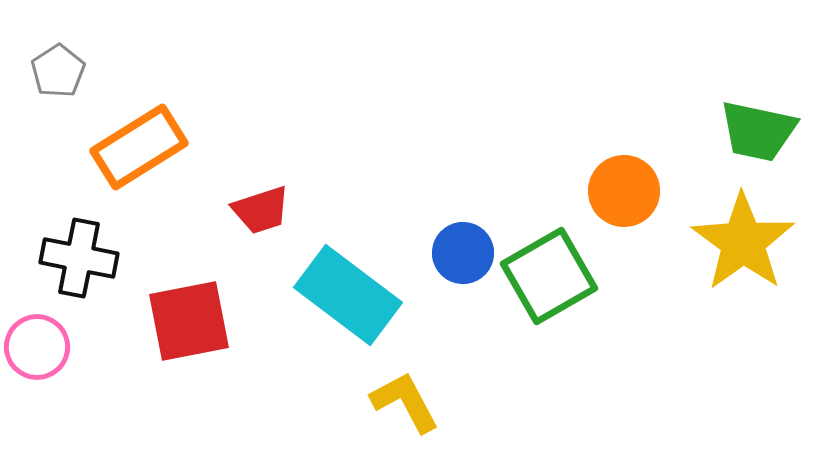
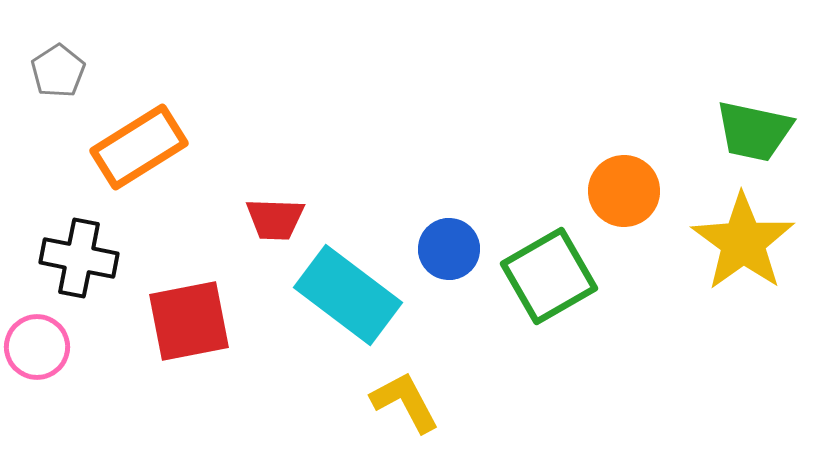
green trapezoid: moved 4 px left
red trapezoid: moved 14 px right, 9 px down; rotated 20 degrees clockwise
blue circle: moved 14 px left, 4 px up
